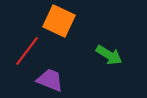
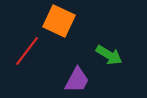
purple trapezoid: moved 27 px right; rotated 96 degrees clockwise
